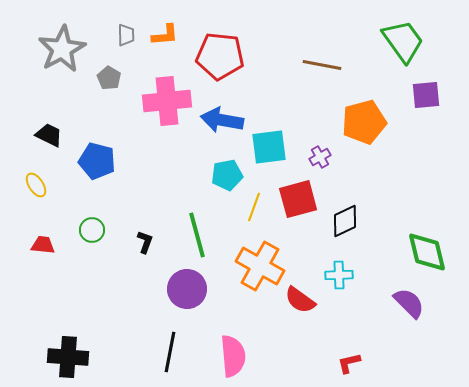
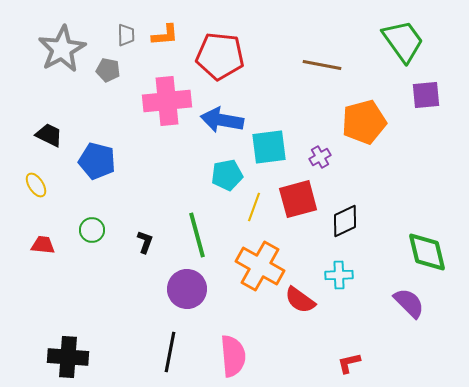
gray pentagon: moved 1 px left, 8 px up; rotated 20 degrees counterclockwise
